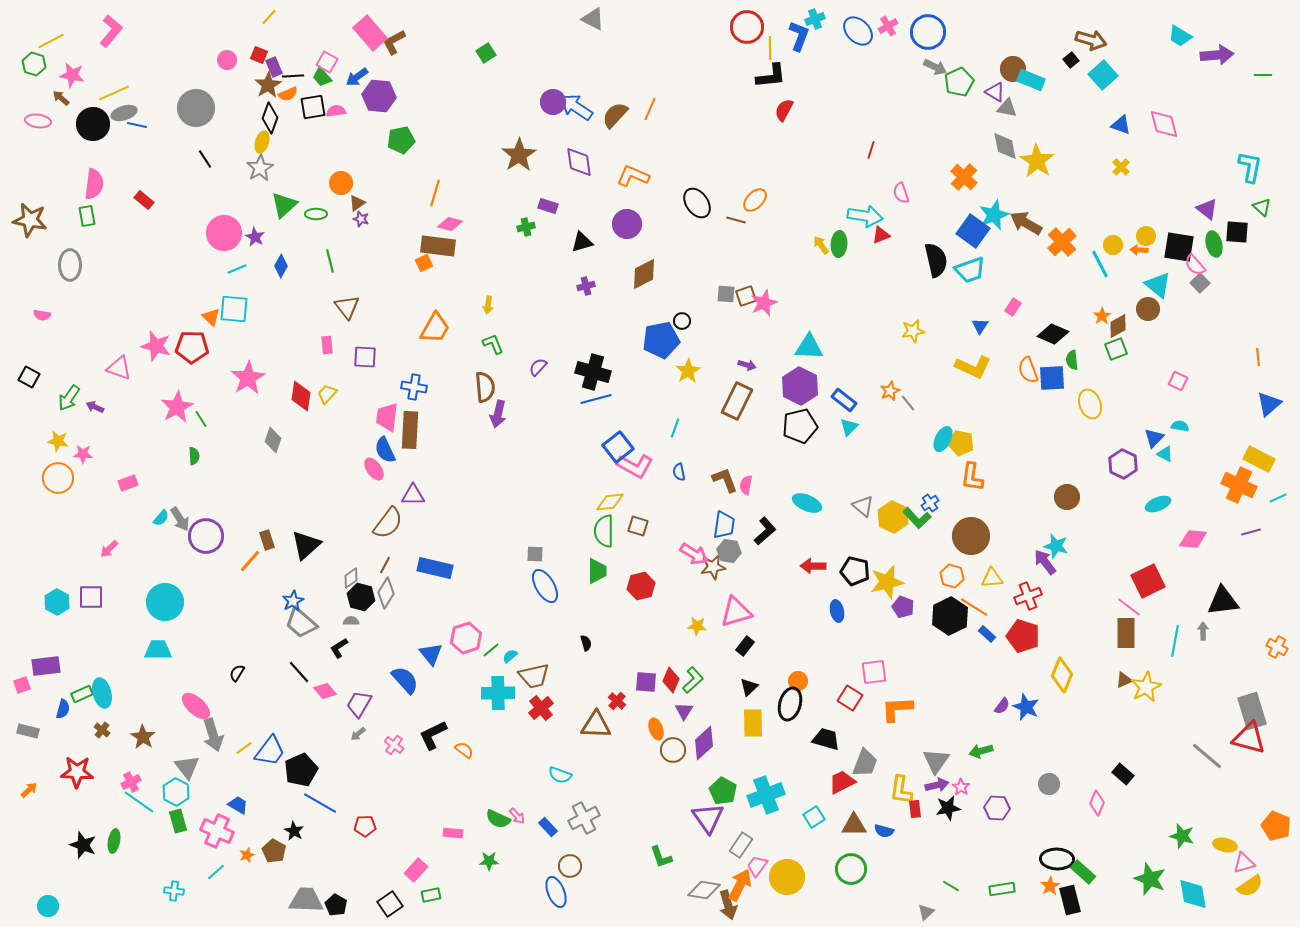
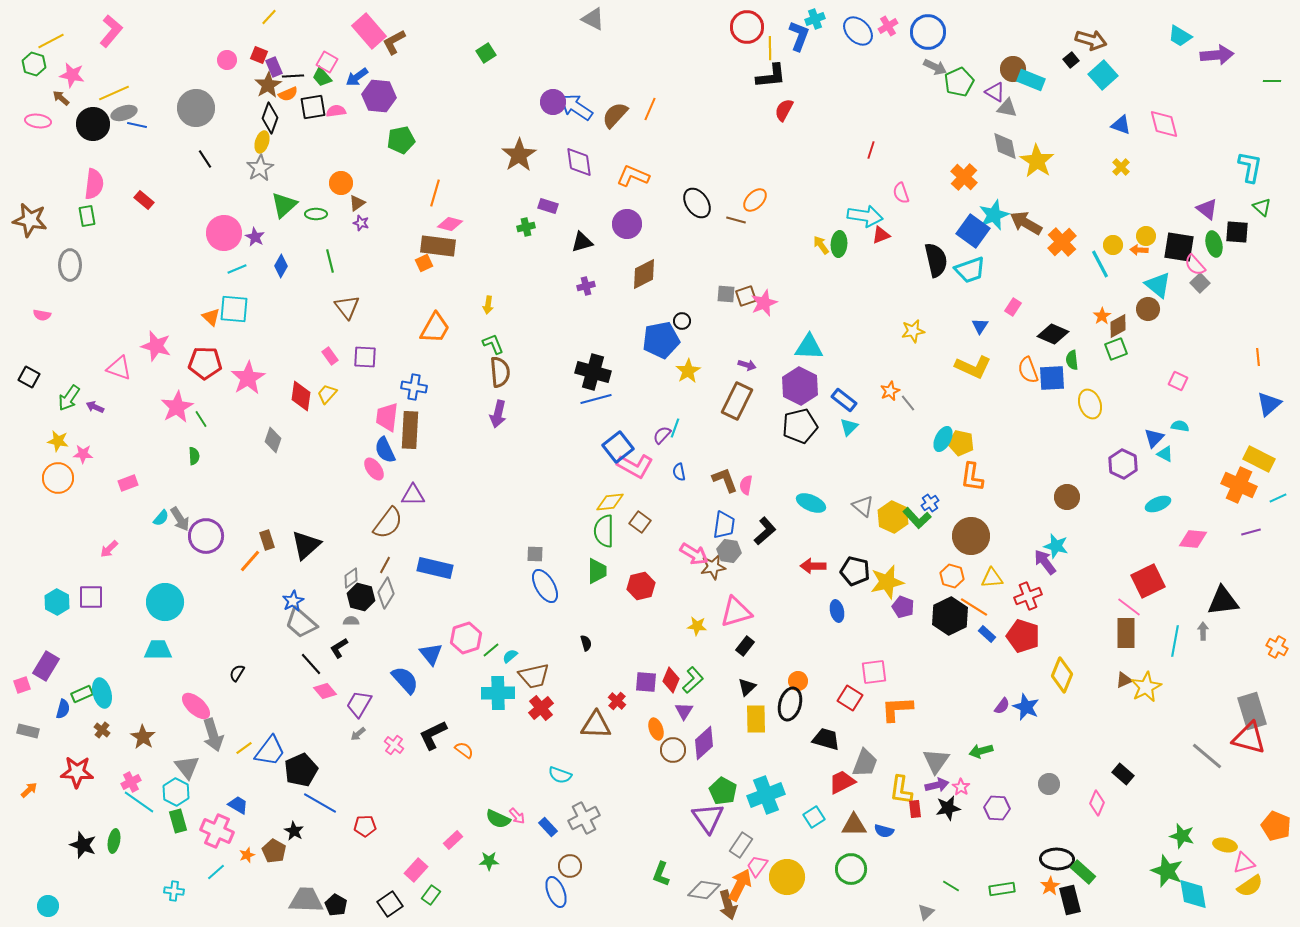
pink rectangle at (370, 33): moved 1 px left, 2 px up
green line at (1263, 75): moved 9 px right, 6 px down
purple star at (361, 219): moved 4 px down
pink rectangle at (327, 345): moved 3 px right, 11 px down; rotated 30 degrees counterclockwise
red pentagon at (192, 347): moved 13 px right, 16 px down
purple semicircle at (538, 367): moved 124 px right, 68 px down
brown semicircle at (485, 387): moved 15 px right, 15 px up
cyan ellipse at (807, 503): moved 4 px right
brown square at (638, 526): moved 2 px right, 4 px up; rotated 20 degrees clockwise
purple rectangle at (46, 666): rotated 52 degrees counterclockwise
black line at (299, 672): moved 12 px right, 8 px up
black triangle at (749, 687): moved 2 px left
yellow rectangle at (753, 723): moved 3 px right, 4 px up
pink rectangle at (453, 833): moved 7 px down; rotated 48 degrees counterclockwise
green L-shape at (661, 857): moved 17 px down; rotated 40 degrees clockwise
green star at (1150, 879): moved 17 px right, 8 px up
green rectangle at (431, 895): rotated 42 degrees counterclockwise
